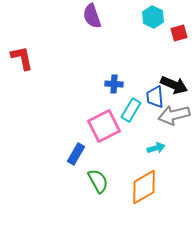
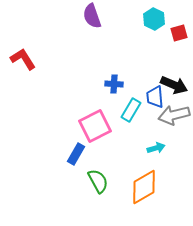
cyan hexagon: moved 1 px right, 2 px down
red L-shape: moved 1 px right, 1 px down; rotated 20 degrees counterclockwise
pink square: moved 9 px left
